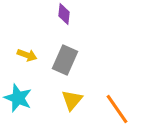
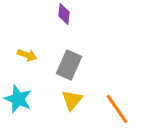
gray rectangle: moved 4 px right, 5 px down
cyan star: moved 1 px down
